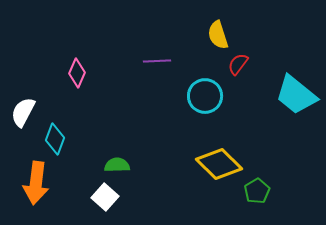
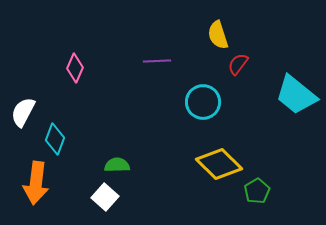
pink diamond: moved 2 px left, 5 px up
cyan circle: moved 2 px left, 6 px down
